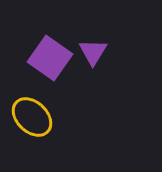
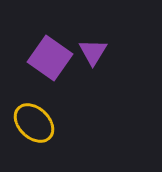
yellow ellipse: moved 2 px right, 6 px down
